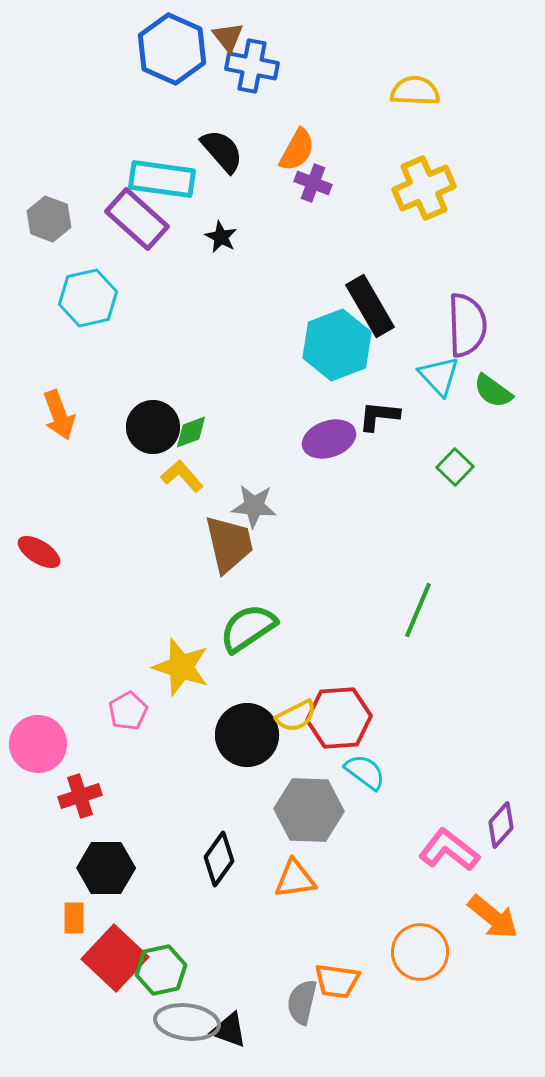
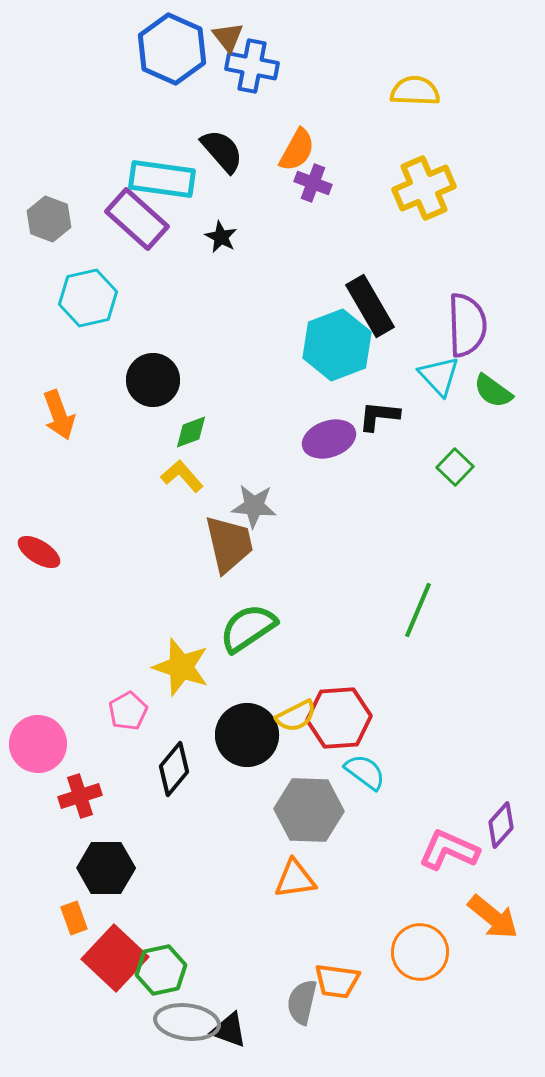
black circle at (153, 427): moved 47 px up
pink L-shape at (449, 850): rotated 14 degrees counterclockwise
black diamond at (219, 859): moved 45 px left, 90 px up; rotated 4 degrees clockwise
orange rectangle at (74, 918): rotated 20 degrees counterclockwise
